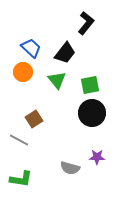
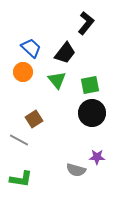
gray semicircle: moved 6 px right, 2 px down
